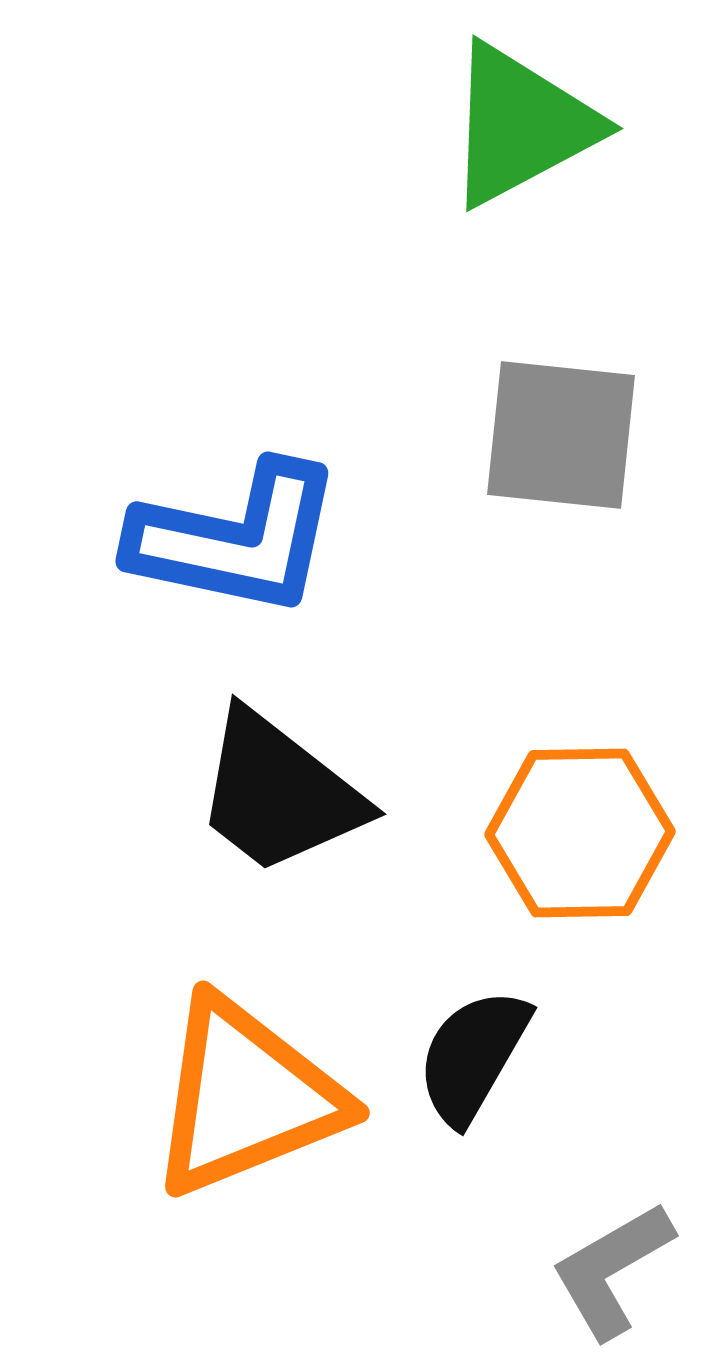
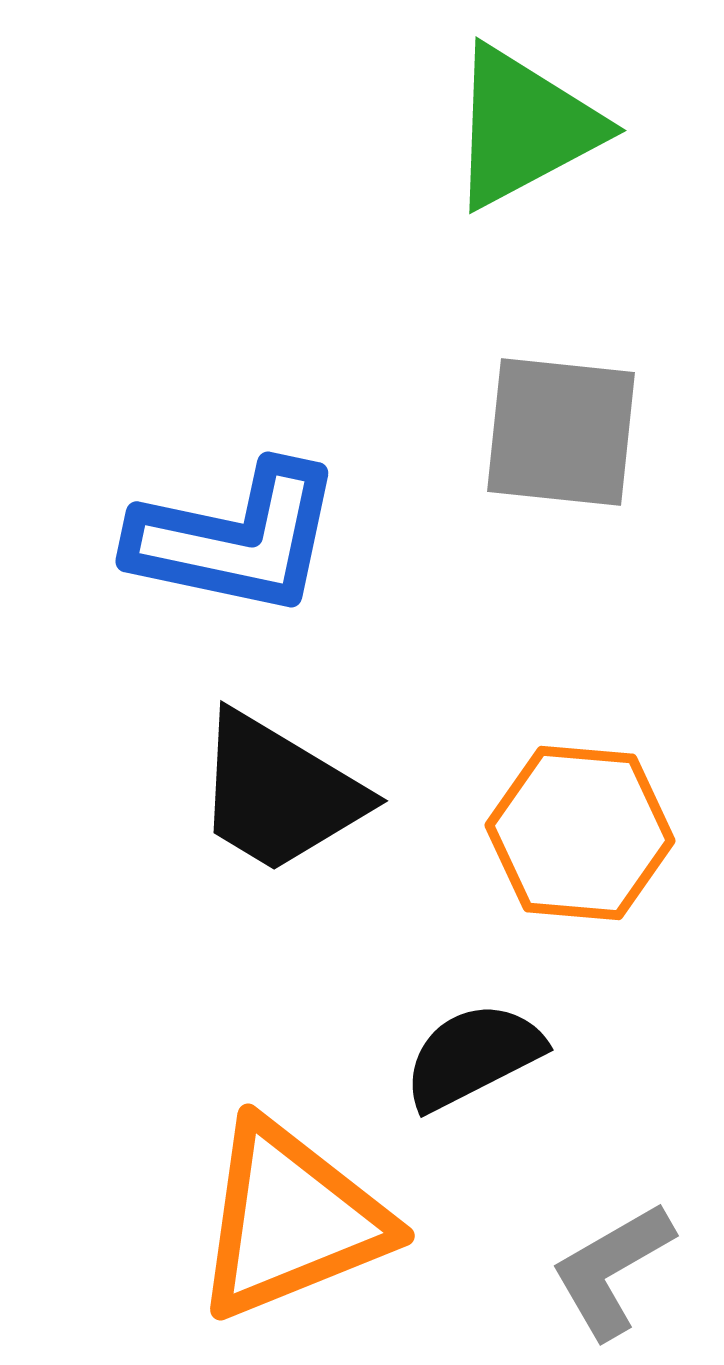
green triangle: moved 3 px right, 2 px down
gray square: moved 3 px up
black trapezoid: rotated 7 degrees counterclockwise
orange hexagon: rotated 6 degrees clockwise
black semicircle: rotated 33 degrees clockwise
orange triangle: moved 45 px right, 123 px down
